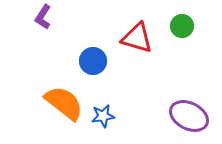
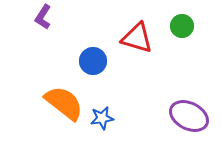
blue star: moved 1 px left, 2 px down
